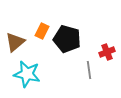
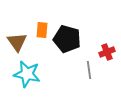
orange rectangle: moved 1 px up; rotated 21 degrees counterclockwise
brown triangle: moved 2 px right; rotated 25 degrees counterclockwise
